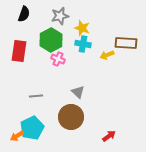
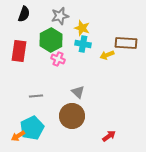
brown circle: moved 1 px right, 1 px up
orange arrow: moved 1 px right
